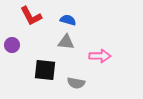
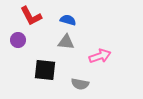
purple circle: moved 6 px right, 5 px up
pink arrow: rotated 20 degrees counterclockwise
gray semicircle: moved 4 px right, 1 px down
